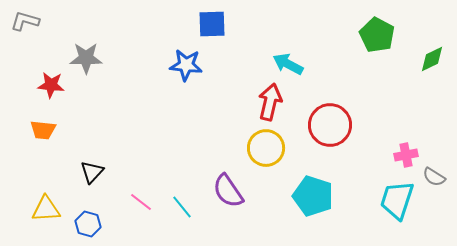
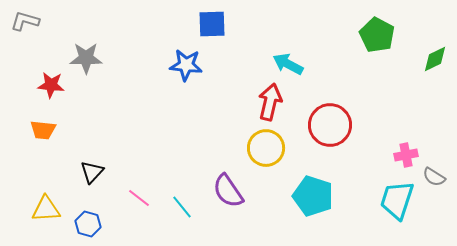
green diamond: moved 3 px right
pink line: moved 2 px left, 4 px up
